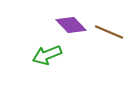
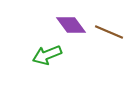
purple diamond: rotated 8 degrees clockwise
